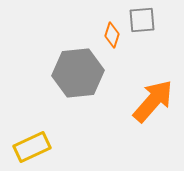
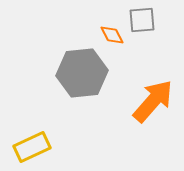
orange diamond: rotated 45 degrees counterclockwise
gray hexagon: moved 4 px right
